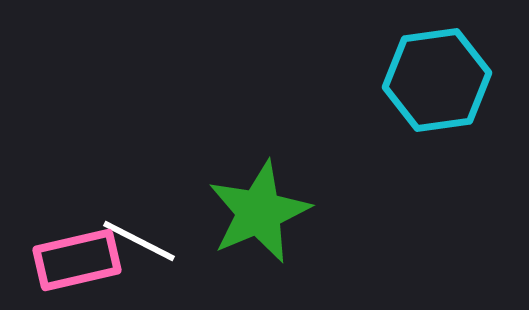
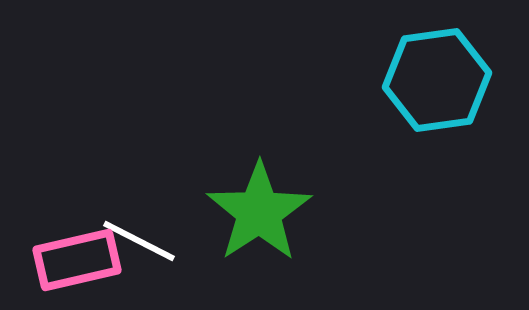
green star: rotated 10 degrees counterclockwise
